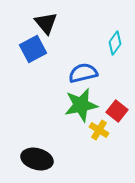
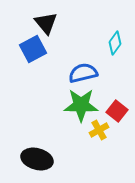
green star: rotated 12 degrees clockwise
yellow cross: rotated 30 degrees clockwise
